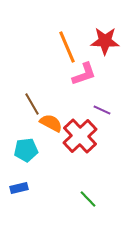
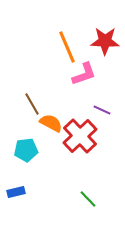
blue rectangle: moved 3 px left, 4 px down
